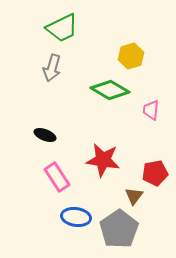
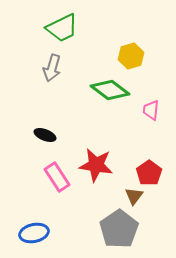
green diamond: rotated 6 degrees clockwise
red star: moved 7 px left, 5 px down
red pentagon: moved 6 px left; rotated 25 degrees counterclockwise
blue ellipse: moved 42 px left, 16 px down; rotated 20 degrees counterclockwise
